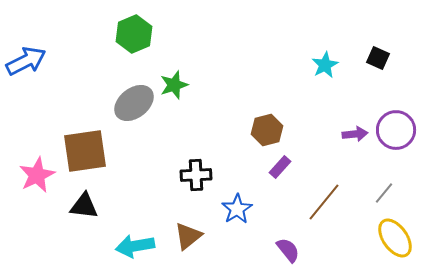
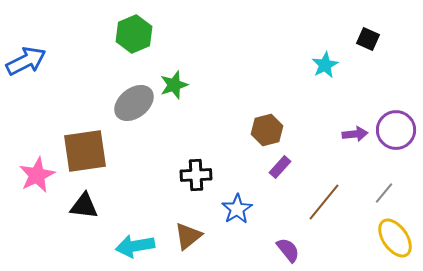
black square: moved 10 px left, 19 px up
